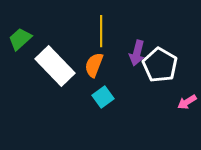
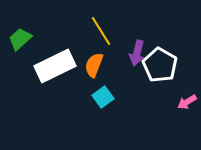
yellow line: rotated 32 degrees counterclockwise
white rectangle: rotated 72 degrees counterclockwise
